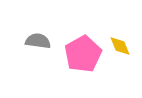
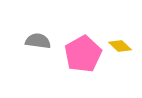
yellow diamond: rotated 25 degrees counterclockwise
